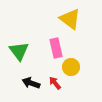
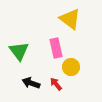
red arrow: moved 1 px right, 1 px down
